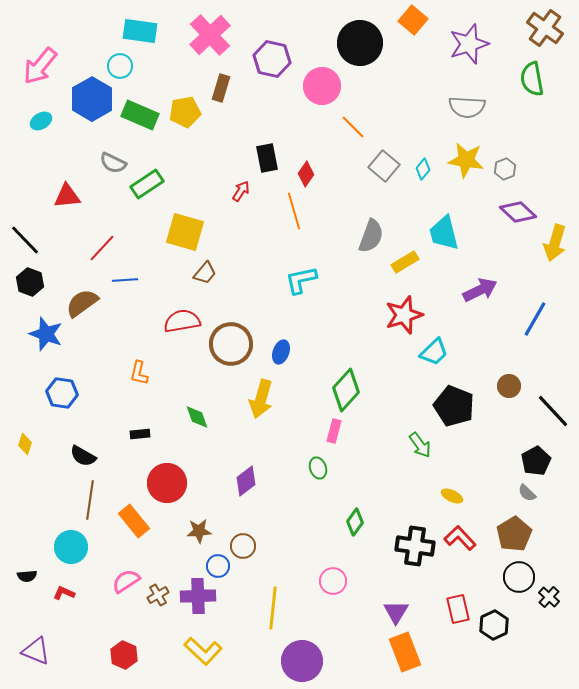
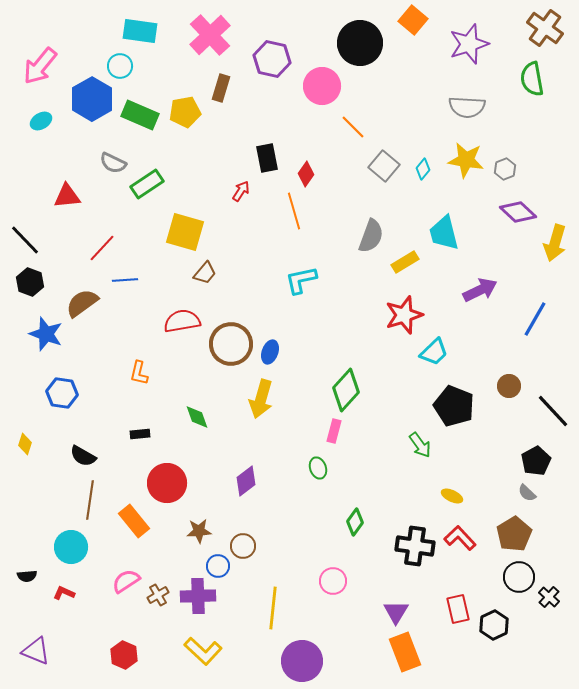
blue ellipse at (281, 352): moved 11 px left
